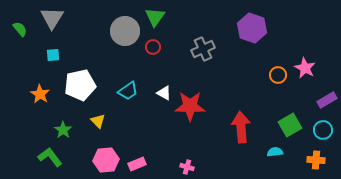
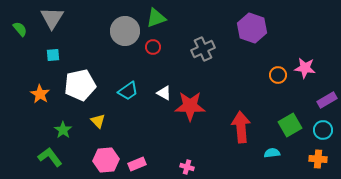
green triangle: moved 1 px right, 1 px down; rotated 35 degrees clockwise
pink star: rotated 20 degrees counterclockwise
cyan semicircle: moved 3 px left, 1 px down
orange cross: moved 2 px right, 1 px up
